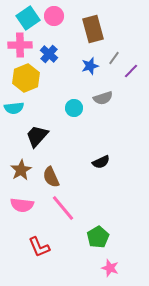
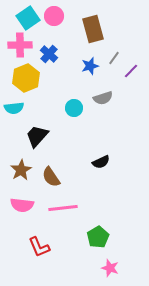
brown semicircle: rotated 10 degrees counterclockwise
pink line: rotated 56 degrees counterclockwise
